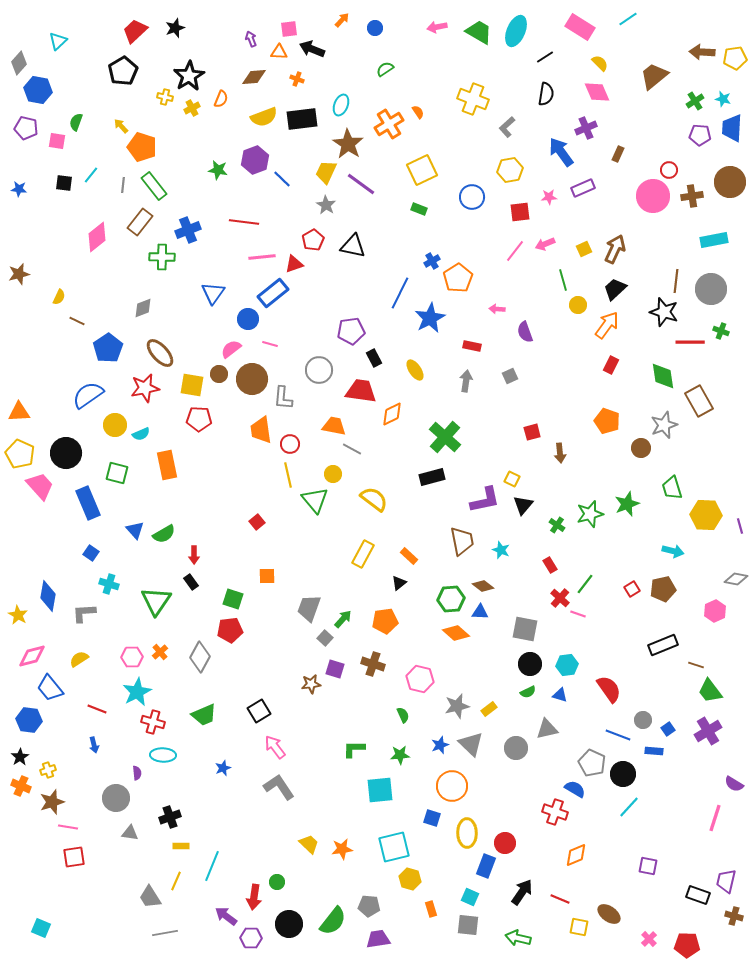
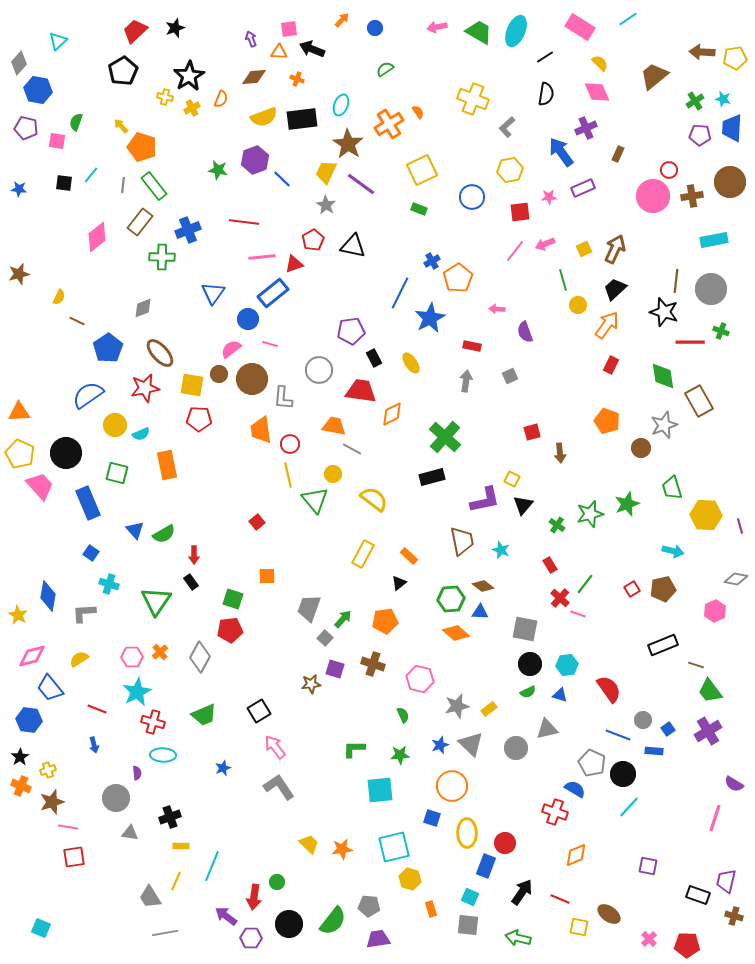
yellow ellipse at (415, 370): moved 4 px left, 7 px up
